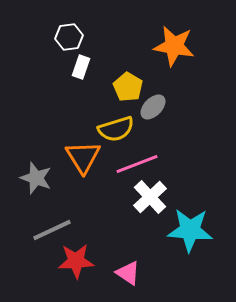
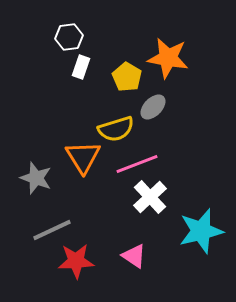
orange star: moved 6 px left, 12 px down
yellow pentagon: moved 1 px left, 10 px up
cyan star: moved 11 px right, 1 px down; rotated 18 degrees counterclockwise
pink triangle: moved 6 px right, 17 px up
